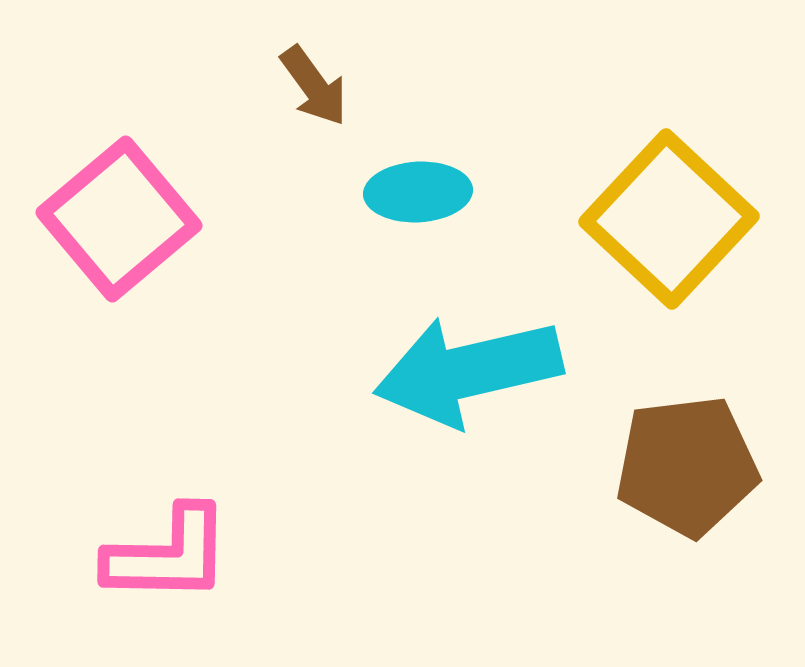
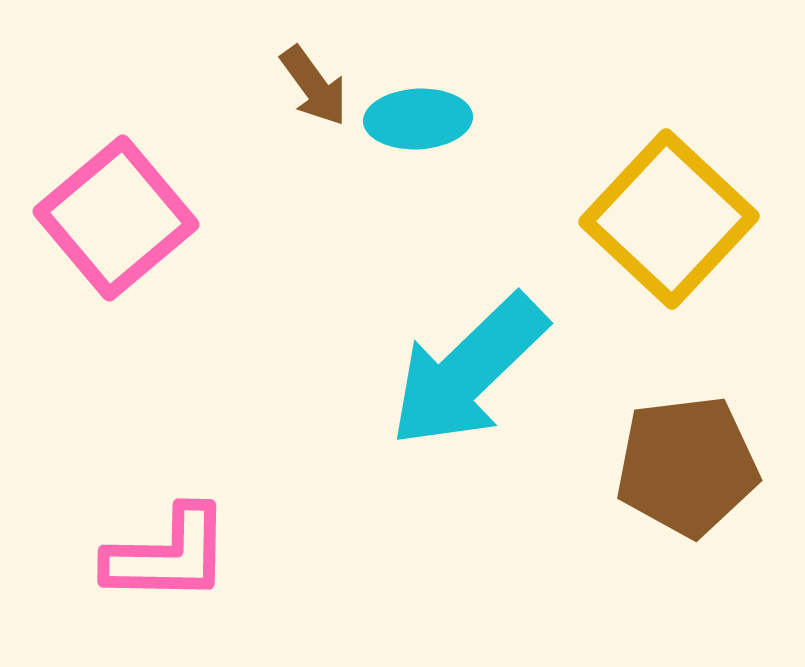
cyan ellipse: moved 73 px up
pink square: moved 3 px left, 1 px up
cyan arrow: rotated 31 degrees counterclockwise
